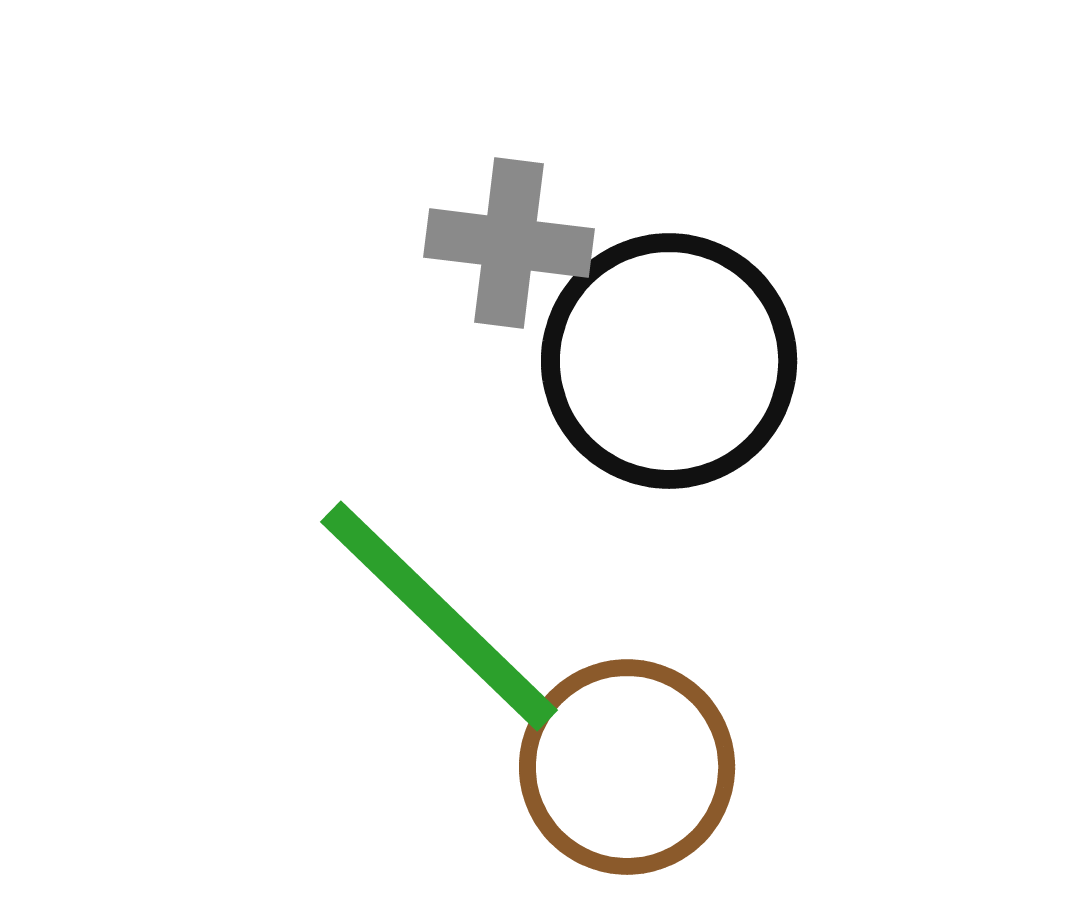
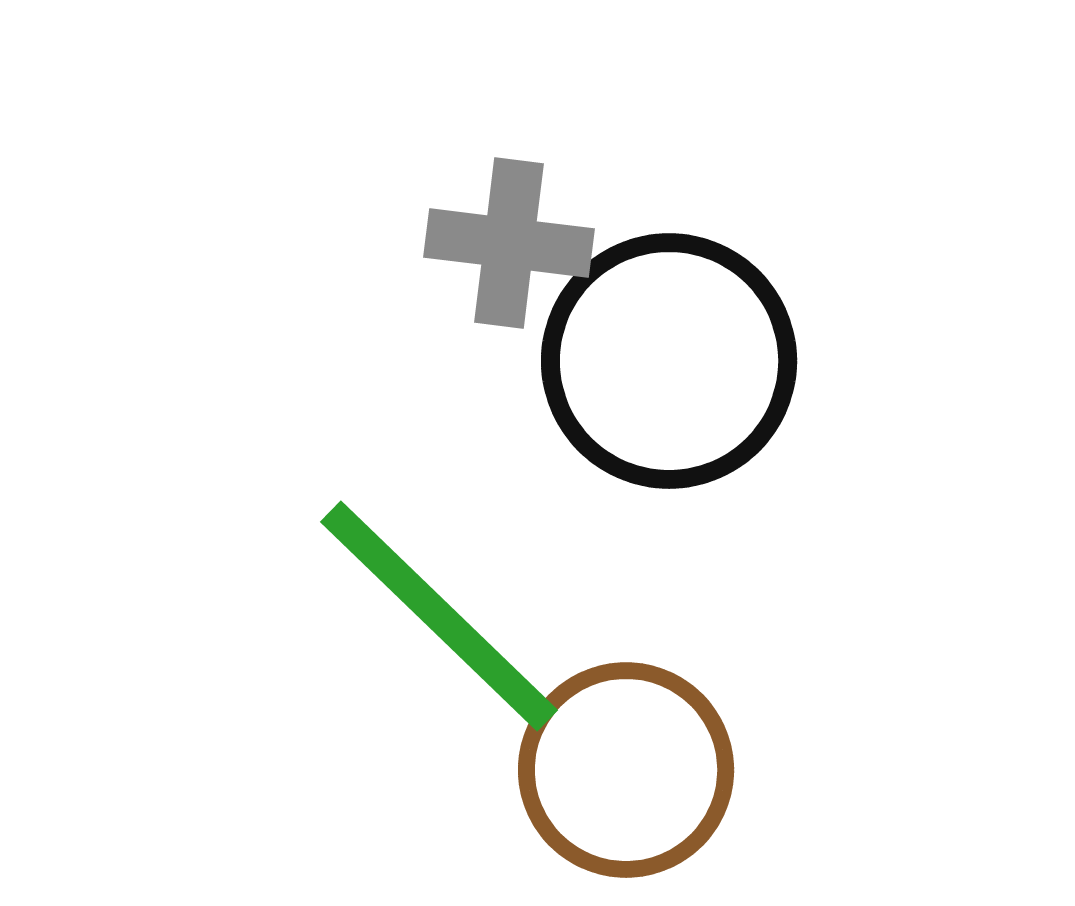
brown circle: moved 1 px left, 3 px down
